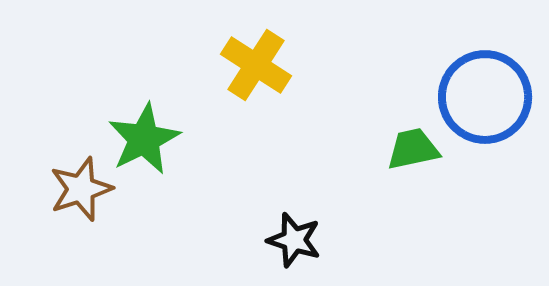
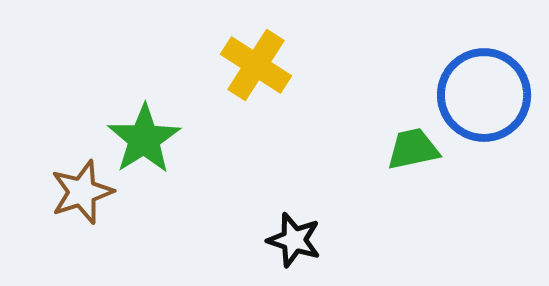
blue circle: moved 1 px left, 2 px up
green star: rotated 6 degrees counterclockwise
brown star: moved 1 px right, 3 px down
